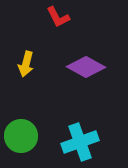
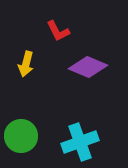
red L-shape: moved 14 px down
purple diamond: moved 2 px right; rotated 6 degrees counterclockwise
